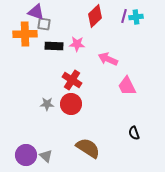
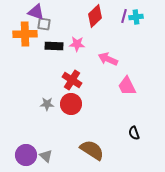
brown semicircle: moved 4 px right, 2 px down
